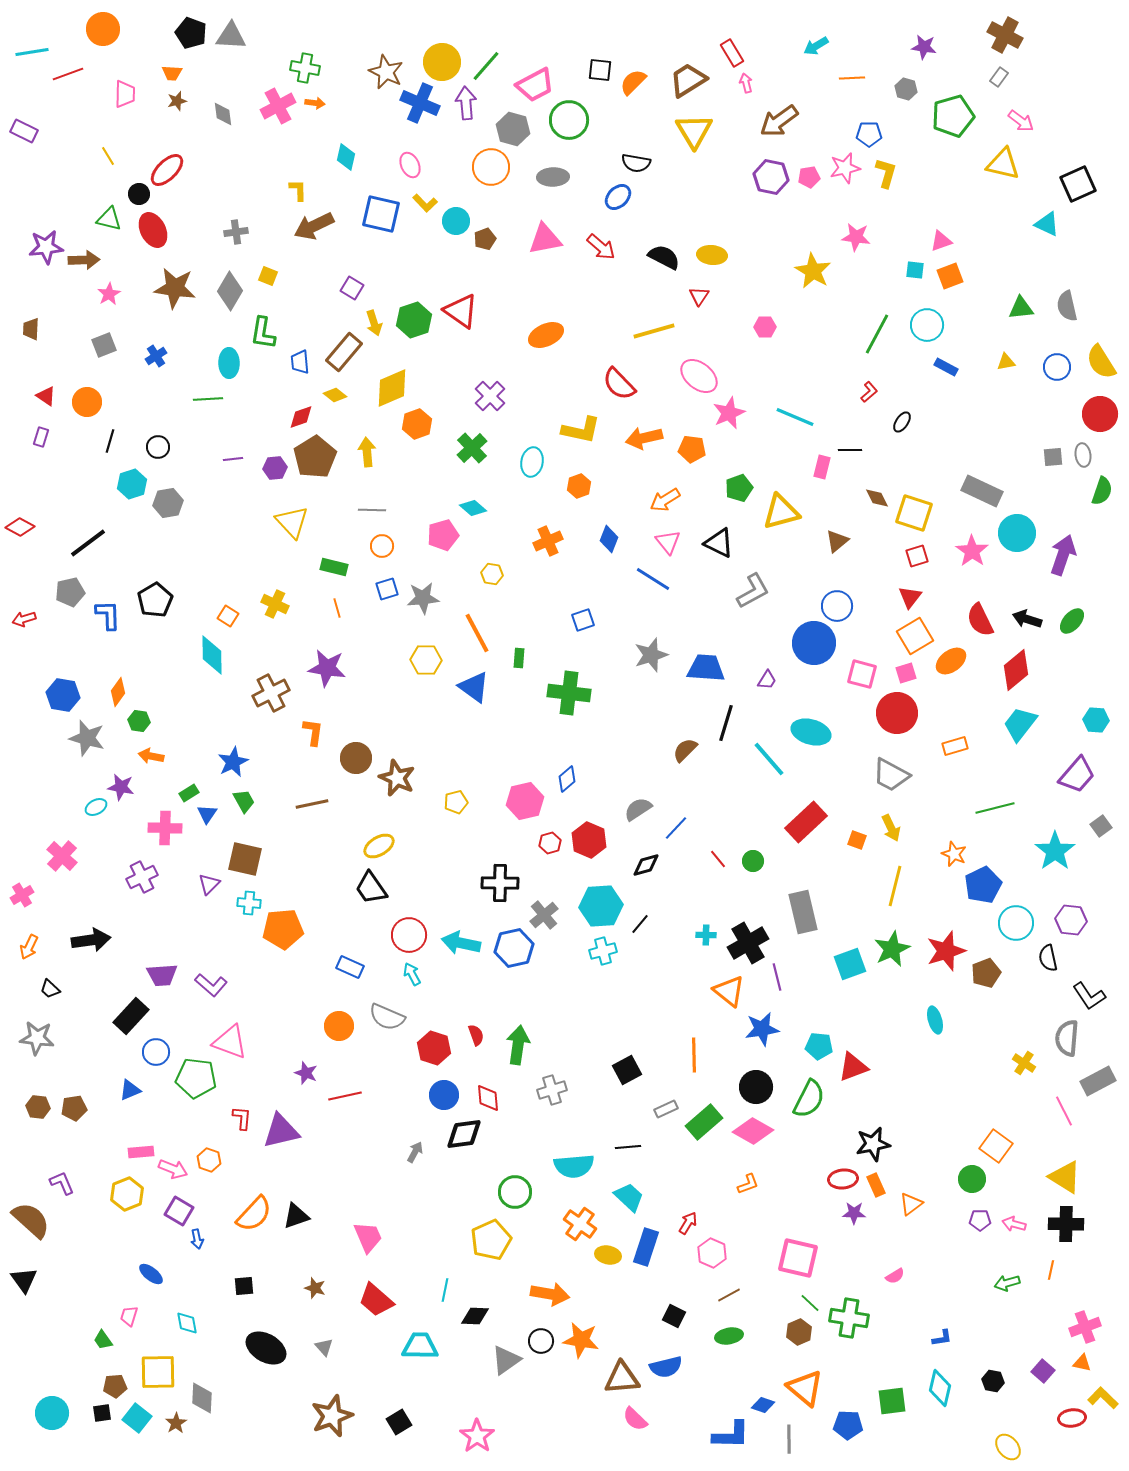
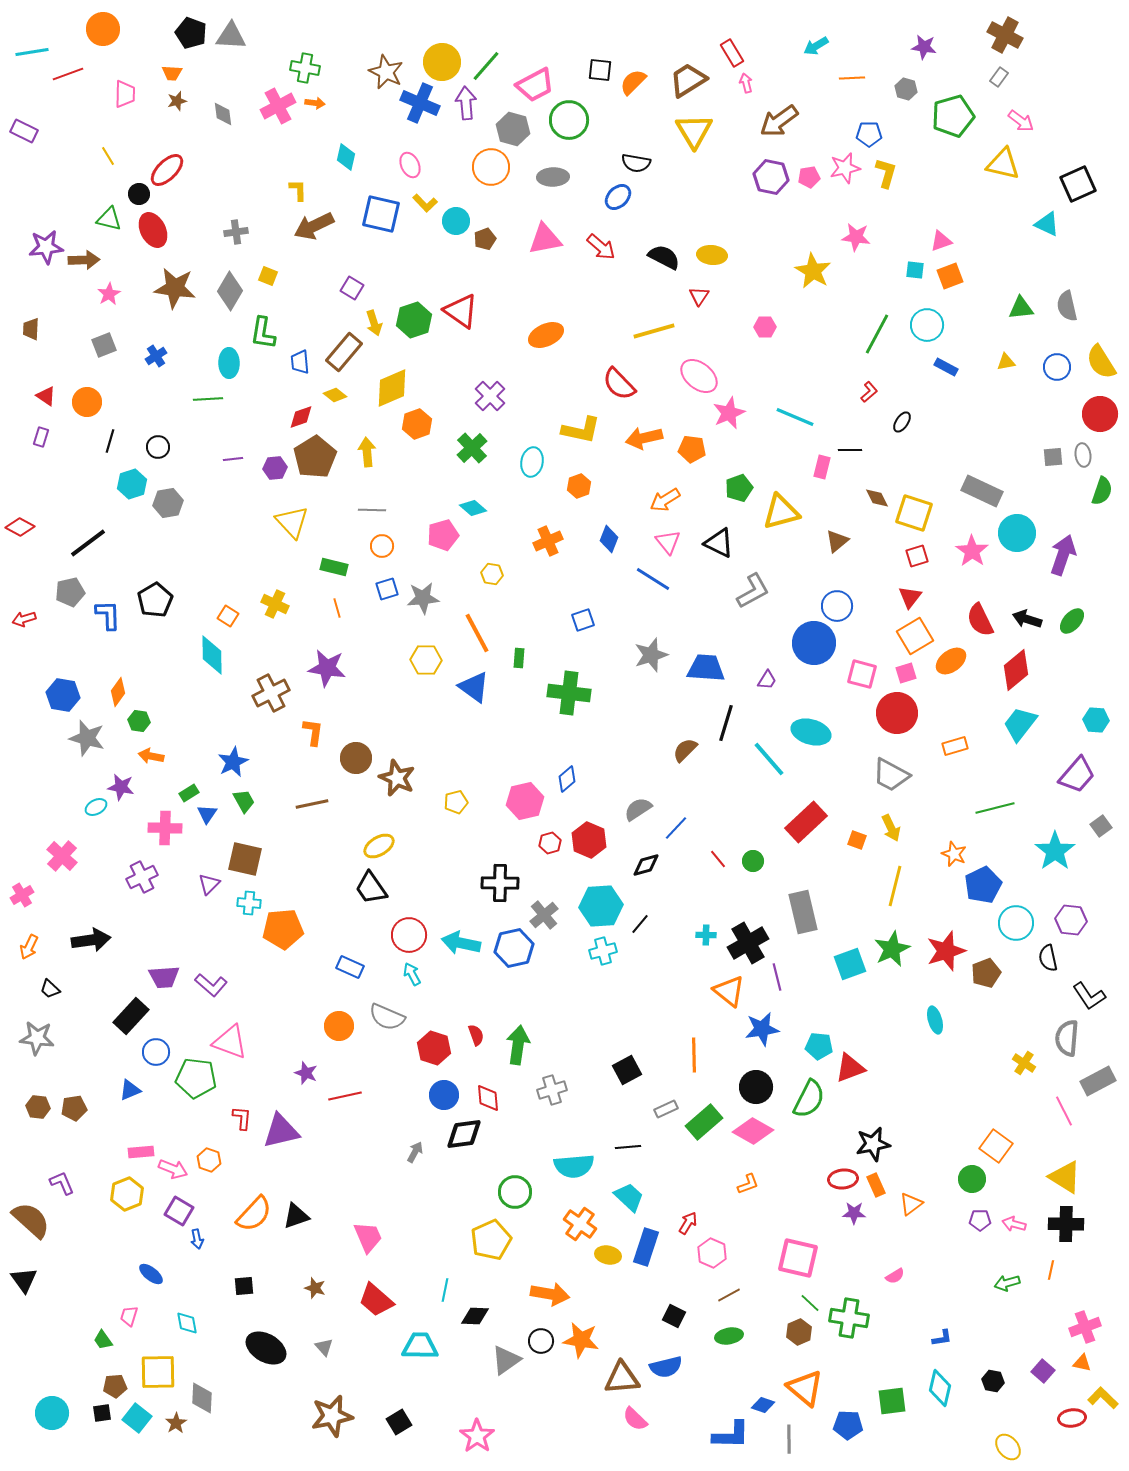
purple trapezoid at (162, 975): moved 2 px right, 2 px down
red triangle at (853, 1067): moved 3 px left, 1 px down
brown star at (332, 1416): rotated 9 degrees clockwise
